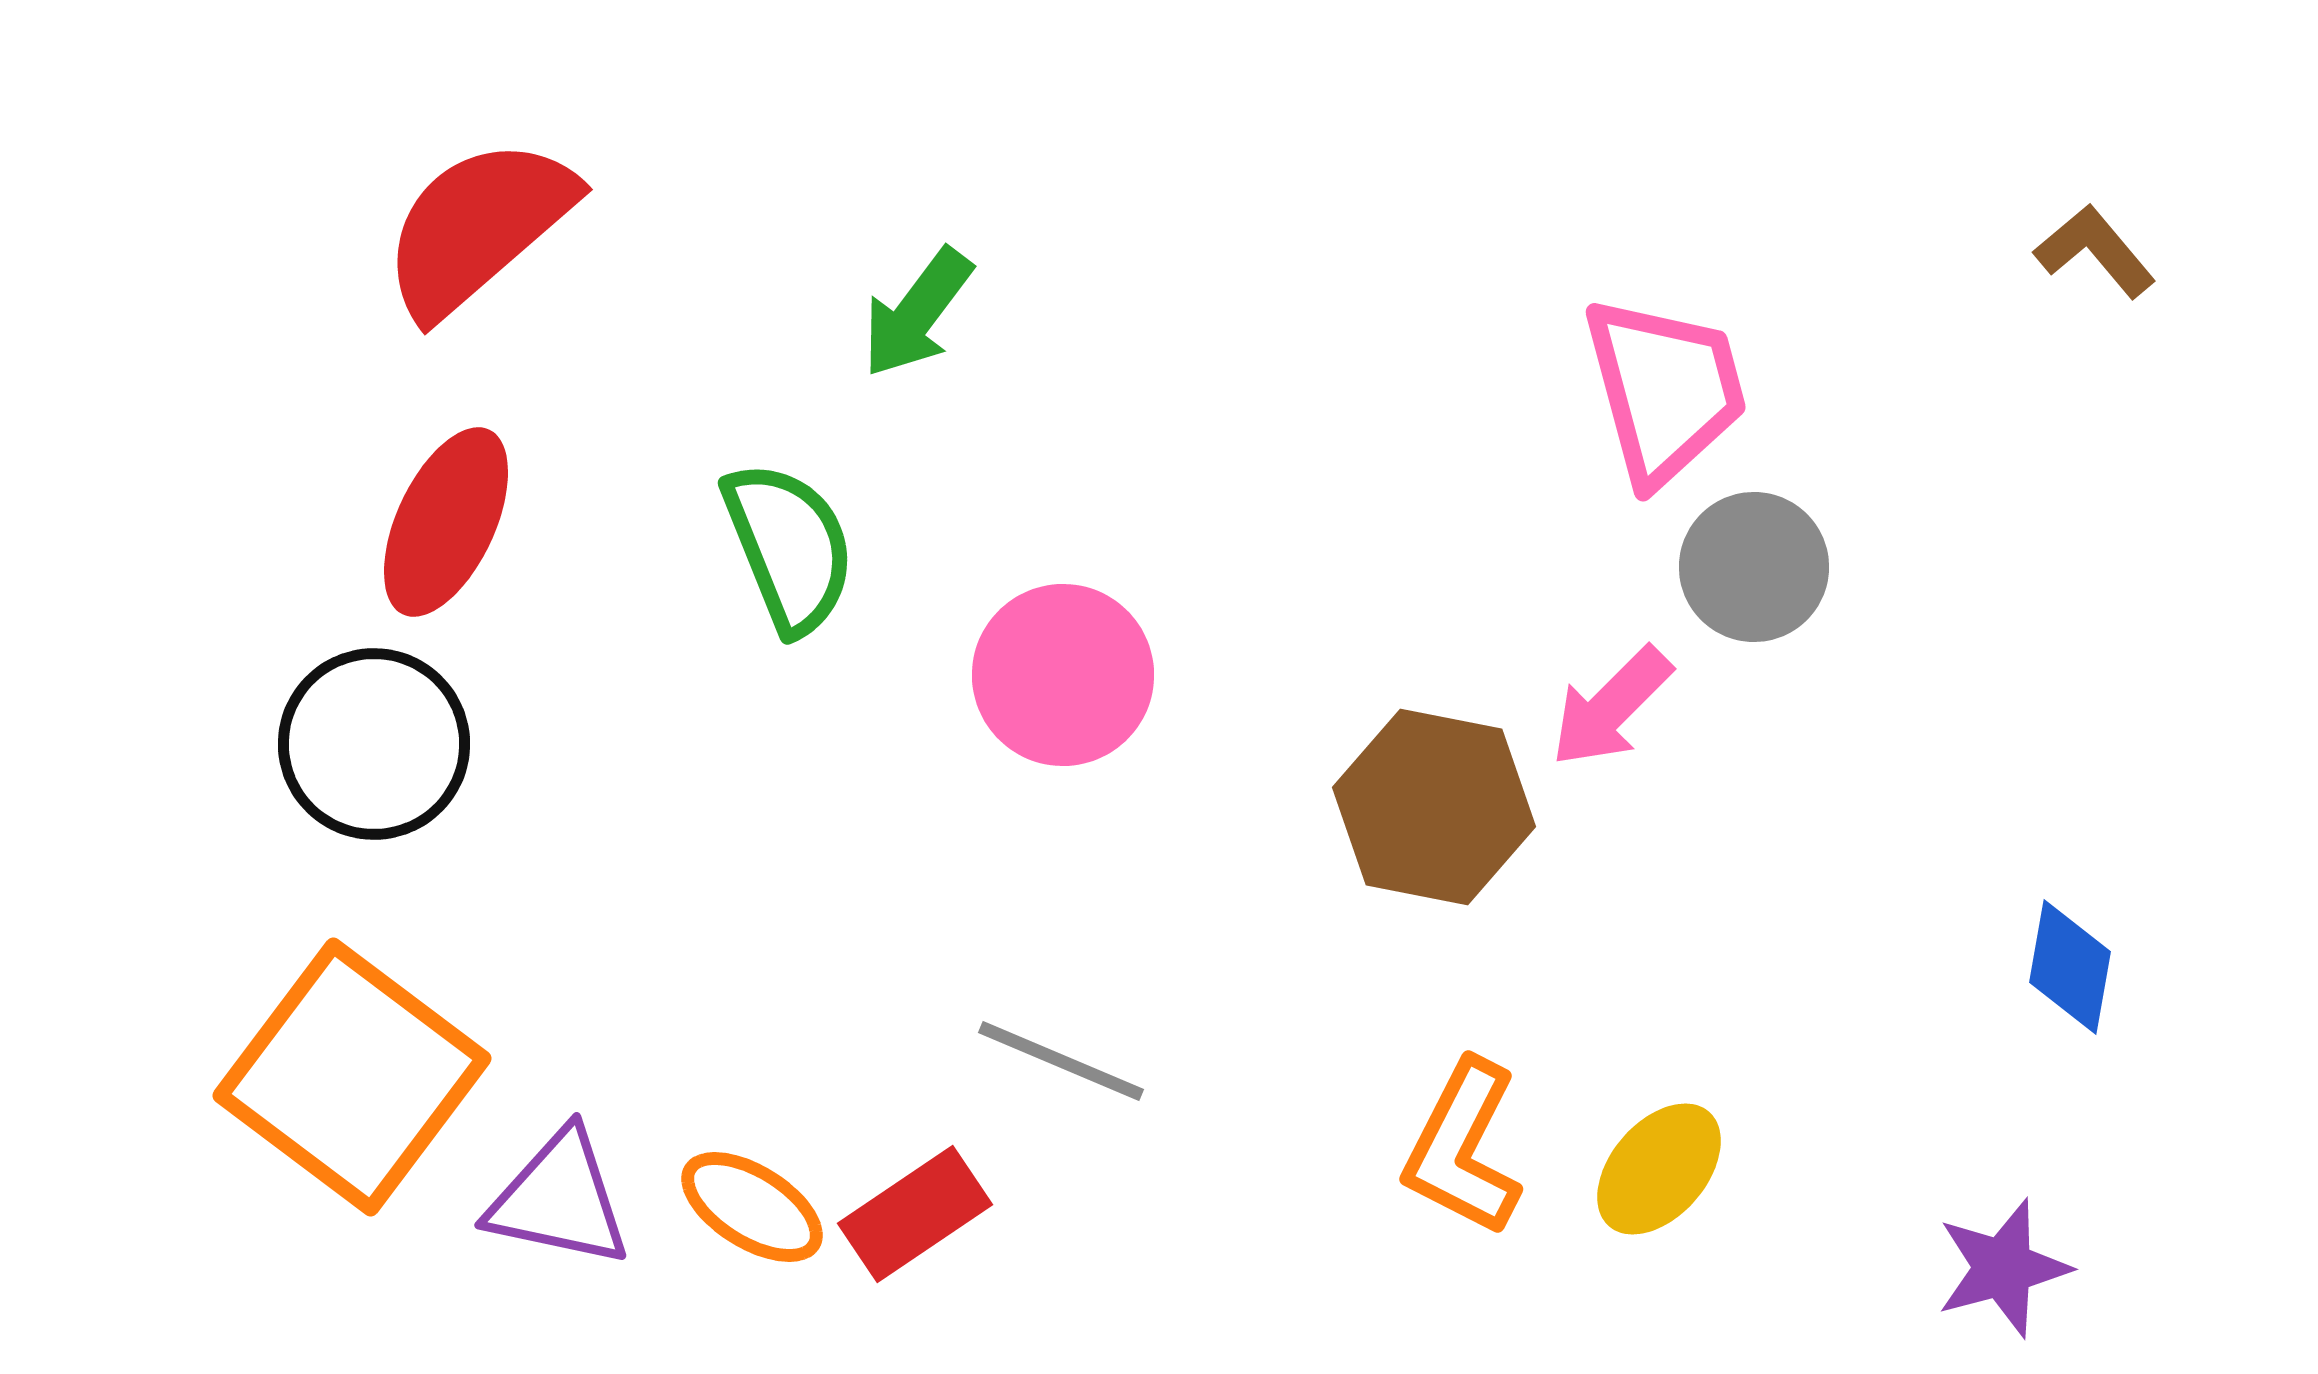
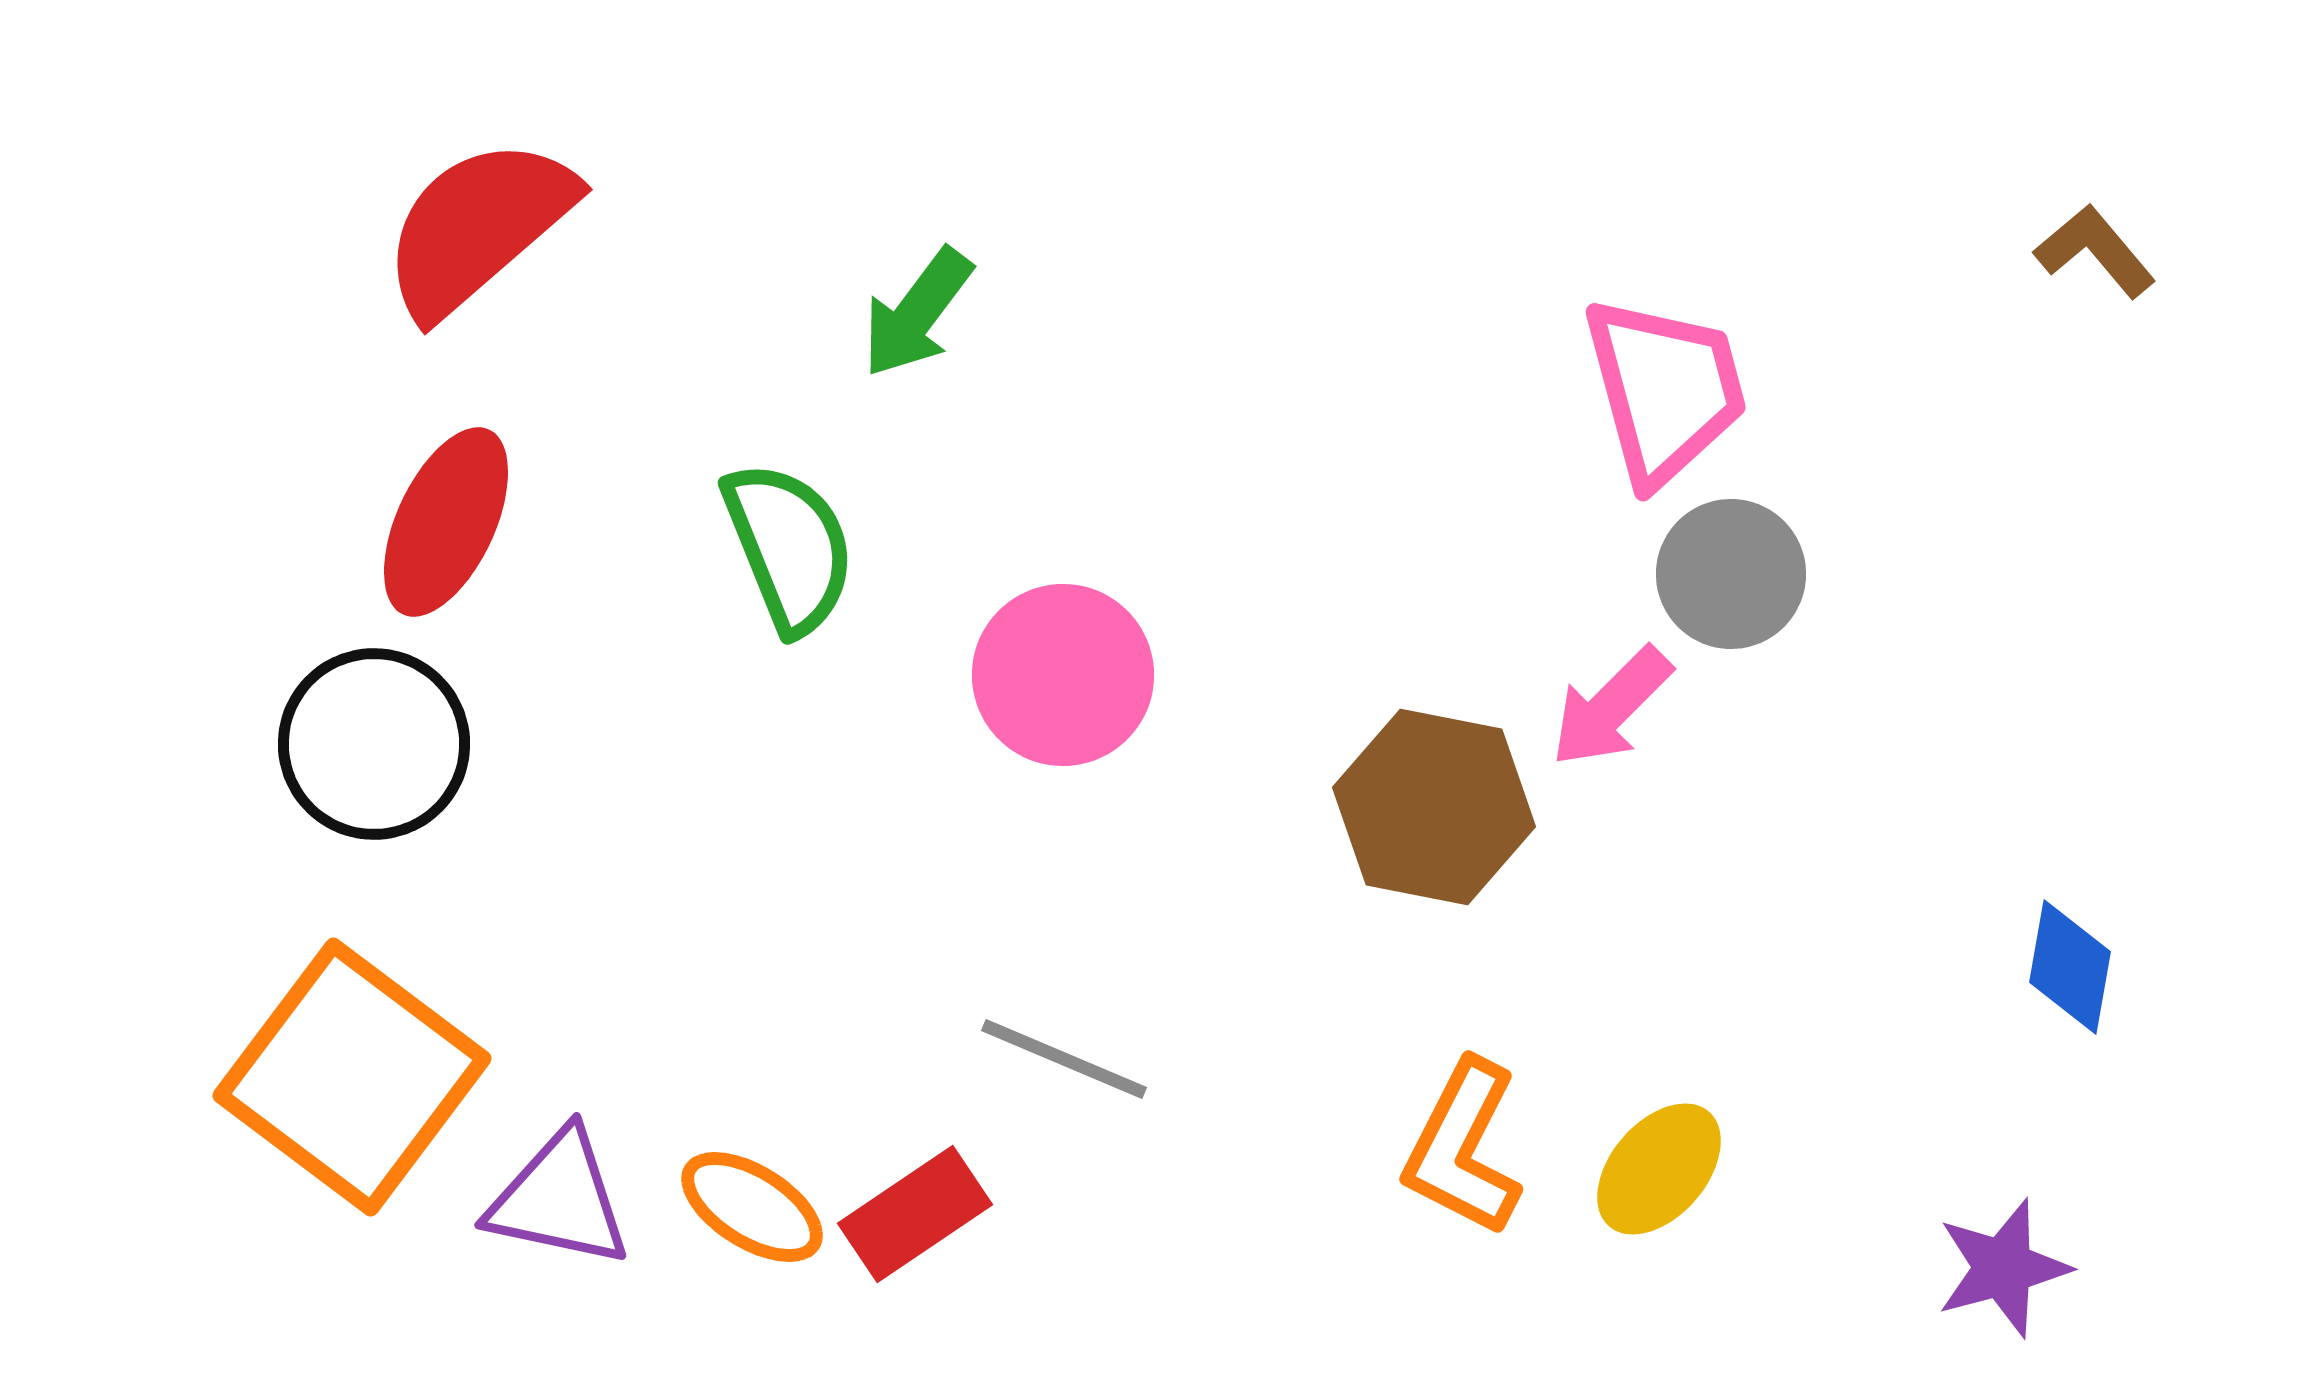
gray circle: moved 23 px left, 7 px down
gray line: moved 3 px right, 2 px up
